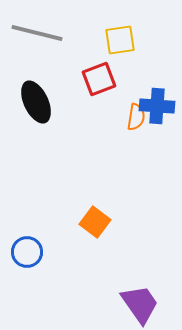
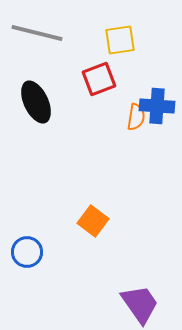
orange square: moved 2 px left, 1 px up
